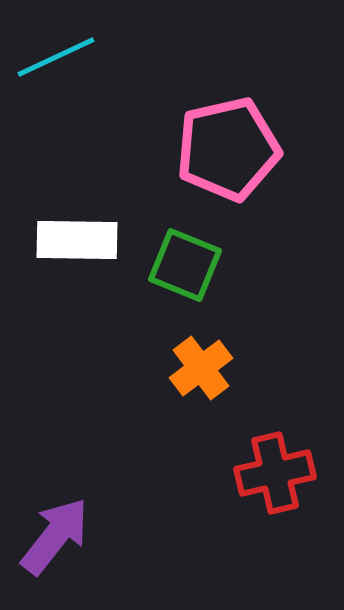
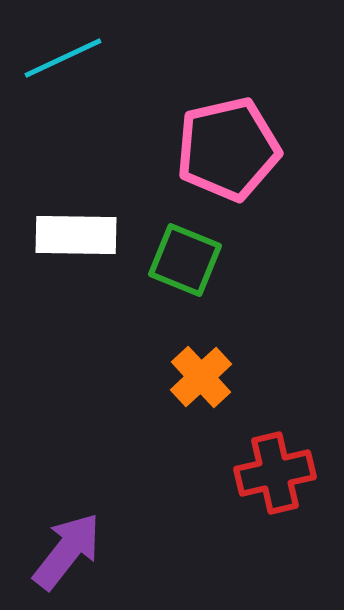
cyan line: moved 7 px right, 1 px down
white rectangle: moved 1 px left, 5 px up
green square: moved 5 px up
orange cross: moved 9 px down; rotated 6 degrees counterclockwise
purple arrow: moved 12 px right, 15 px down
